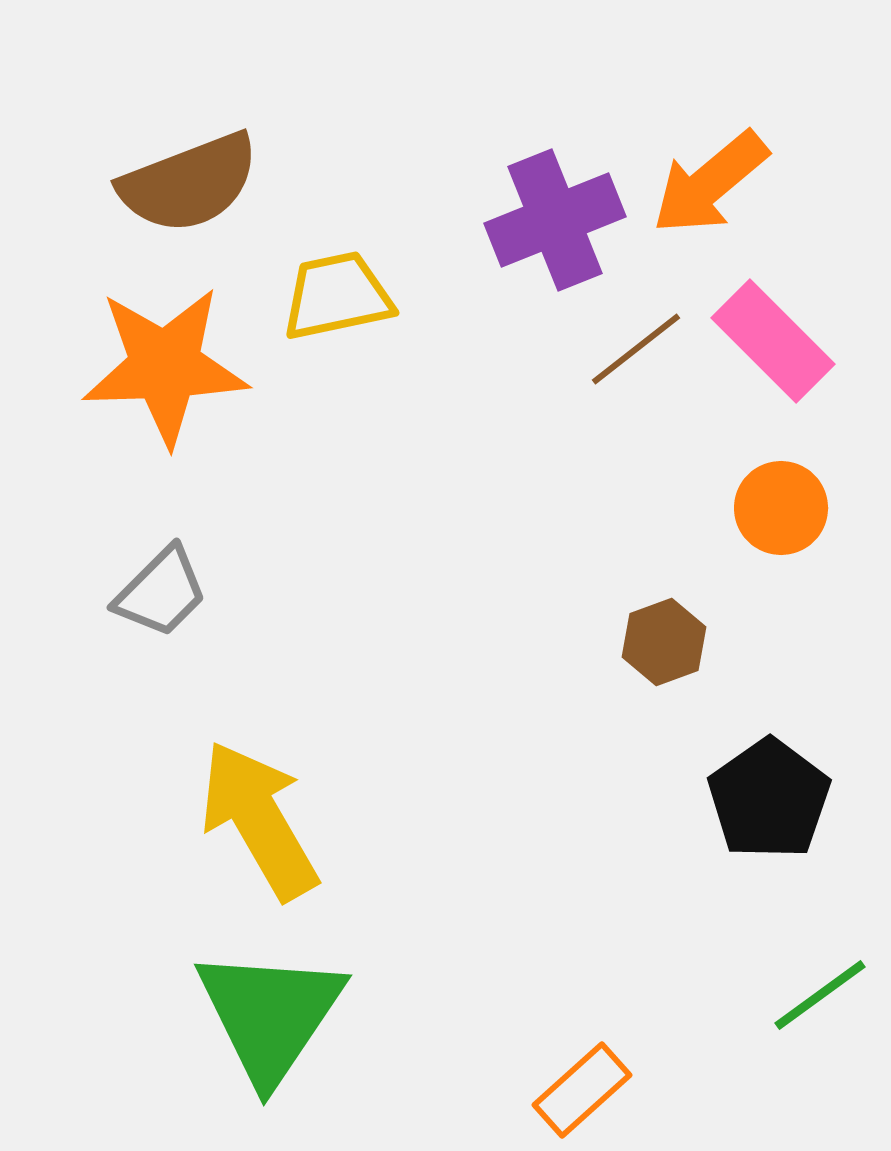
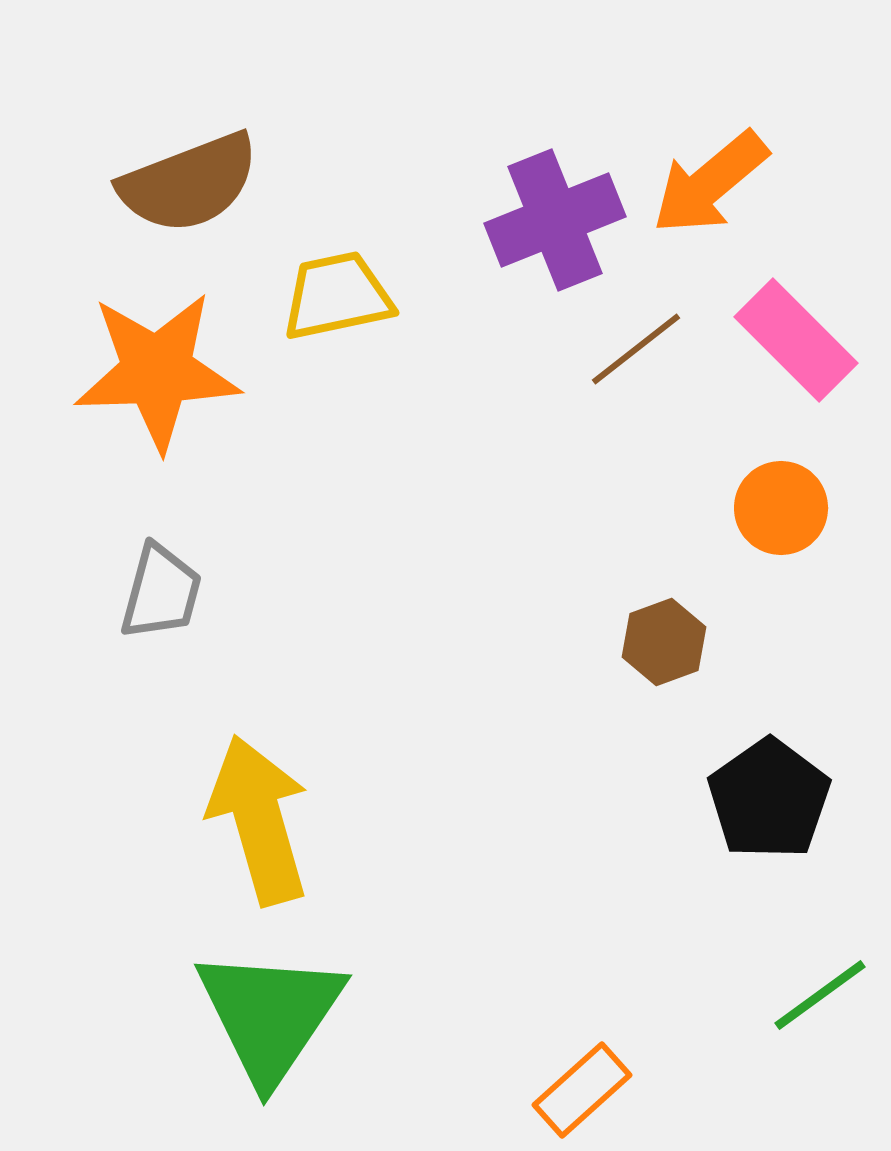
pink rectangle: moved 23 px right, 1 px up
orange star: moved 8 px left, 5 px down
gray trapezoid: rotated 30 degrees counterclockwise
yellow arrow: rotated 14 degrees clockwise
